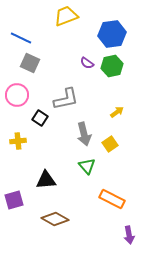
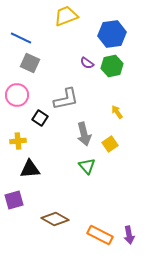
yellow arrow: rotated 88 degrees counterclockwise
black triangle: moved 16 px left, 11 px up
orange rectangle: moved 12 px left, 36 px down
